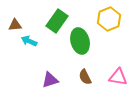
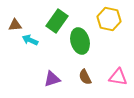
yellow hexagon: rotated 25 degrees counterclockwise
cyan arrow: moved 1 px right, 1 px up
purple triangle: moved 2 px right, 1 px up
